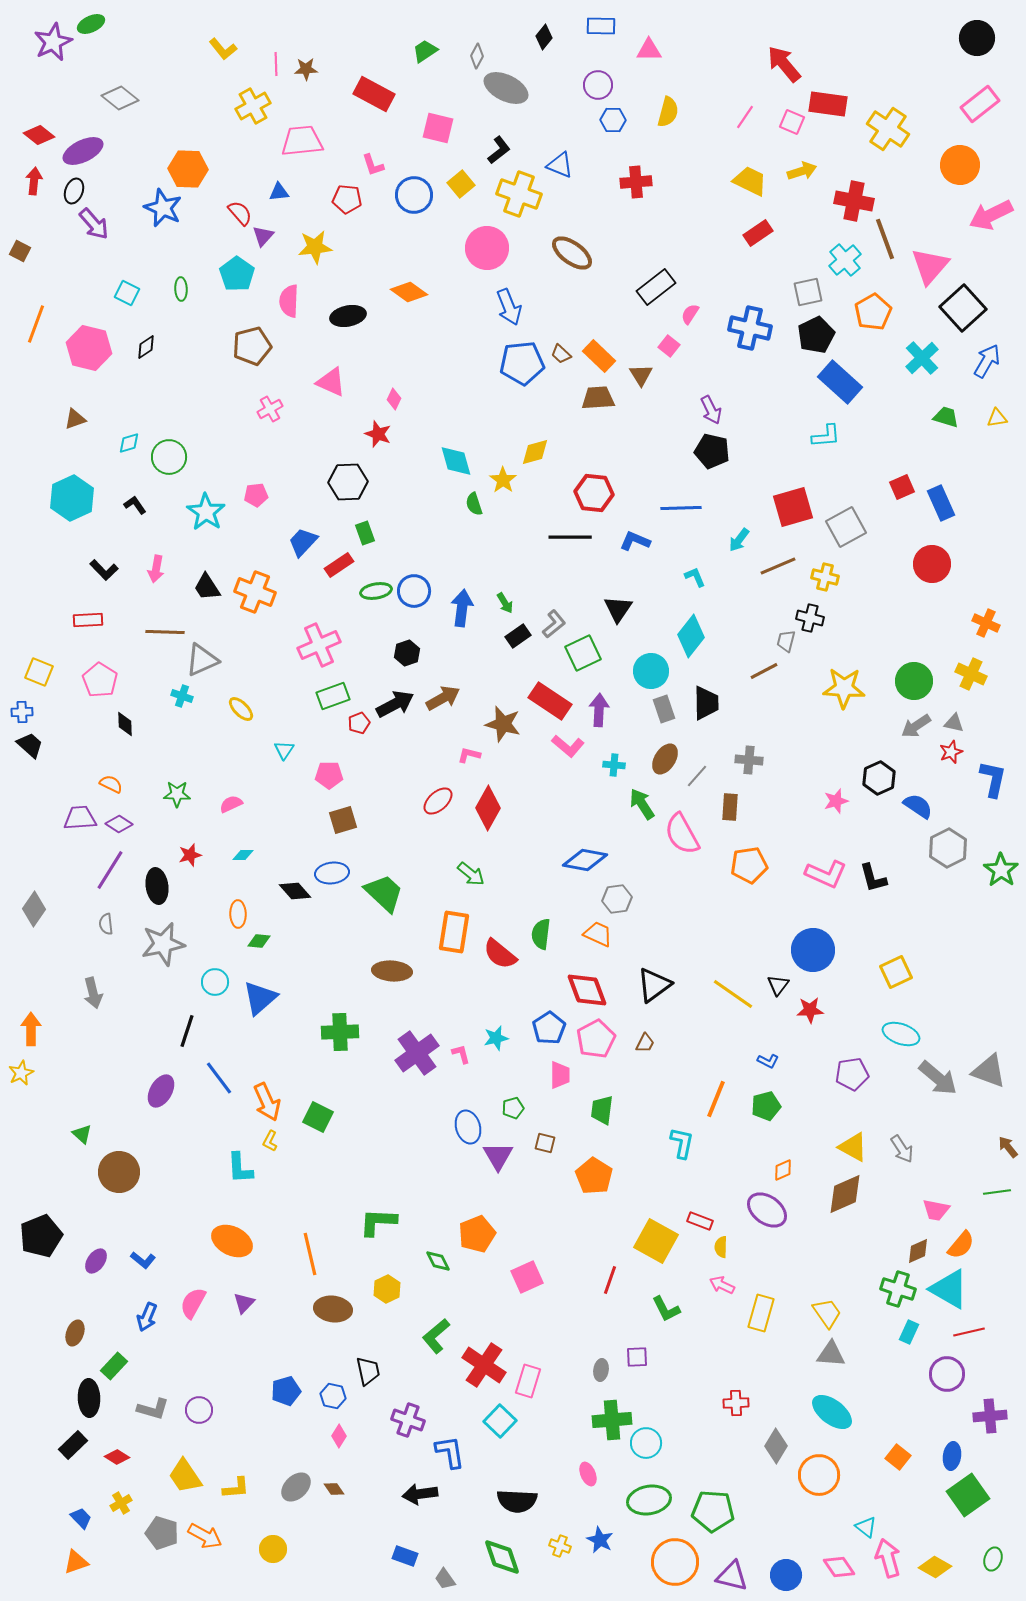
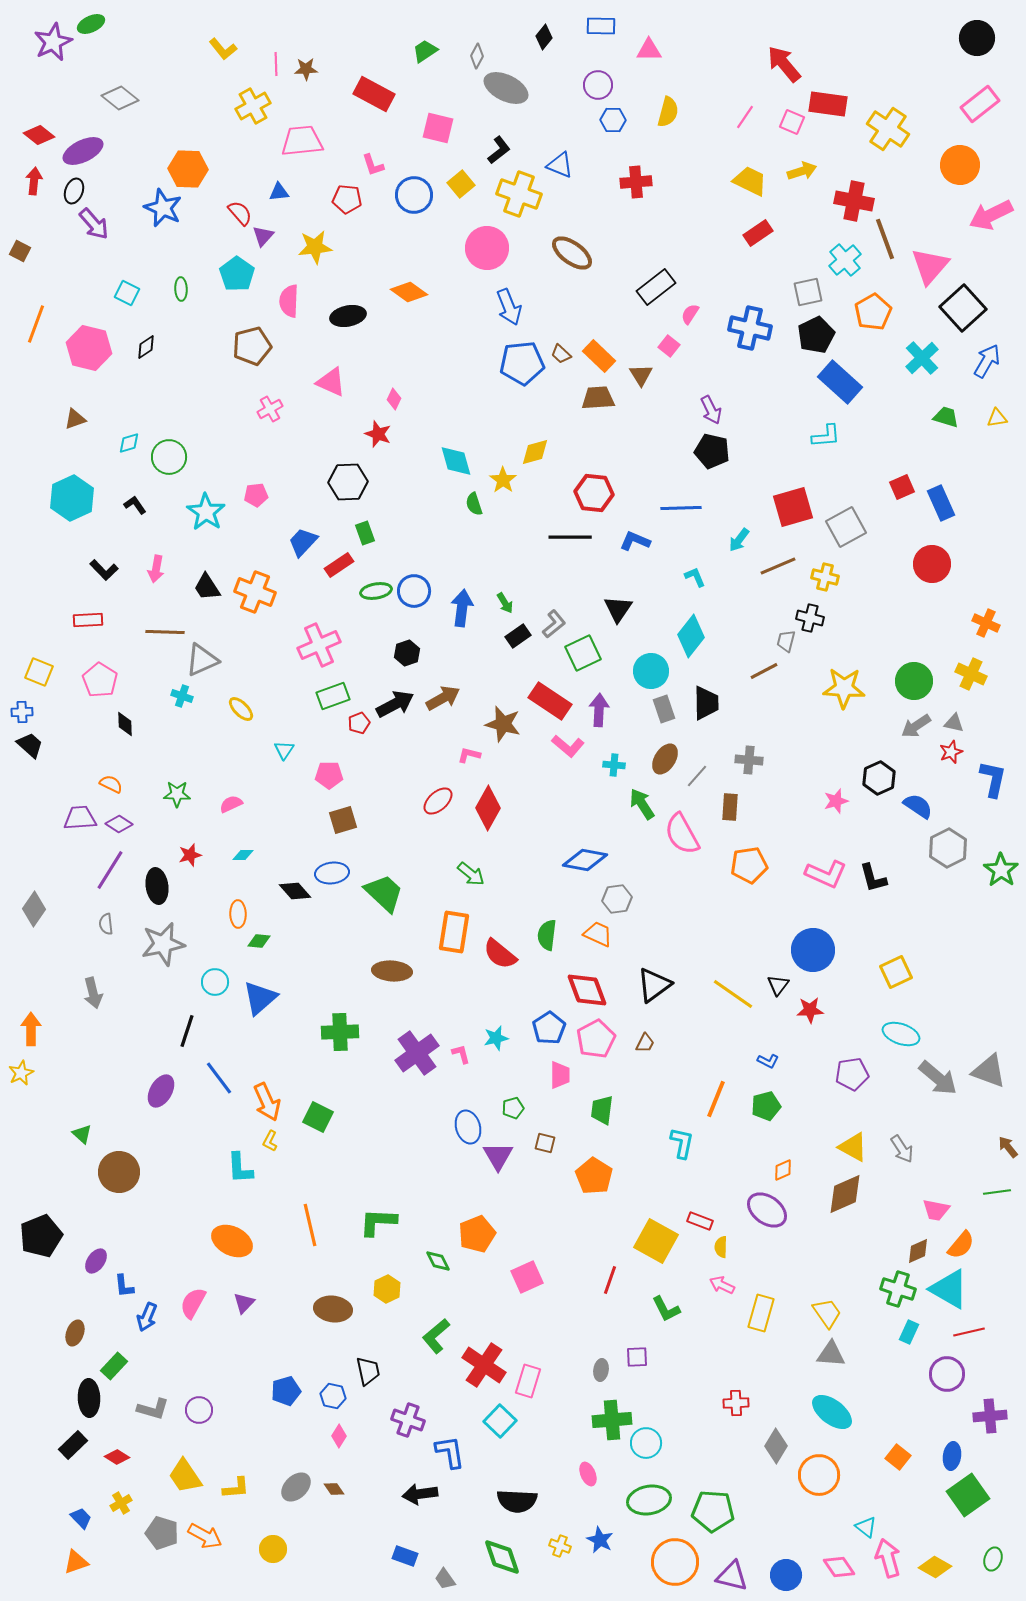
green semicircle at (541, 934): moved 6 px right, 1 px down
orange line at (310, 1254): moved 29 px up
blue L-shape at (143, 1260): moved 19 px left, 26 px down; rotated 45 degrees clockwise
